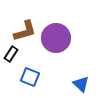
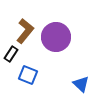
brown L-shape: rotated 35 degrees counterclockwise
purple circle: moved 1 px up
blue square: moved 2 px left, 2 px up
